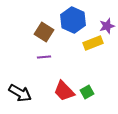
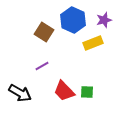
purple star: moved 3 px left, 6 px up
purple line: moved 2 px left, 9 px down; rotated 24 degrees counterclockwise
green square: rotated 32 degrees clockwise
